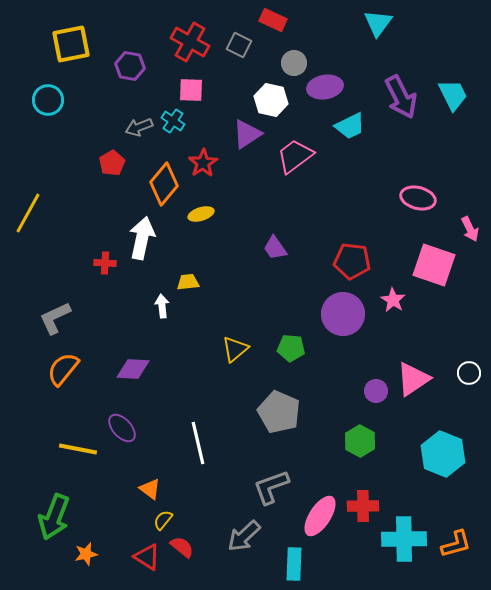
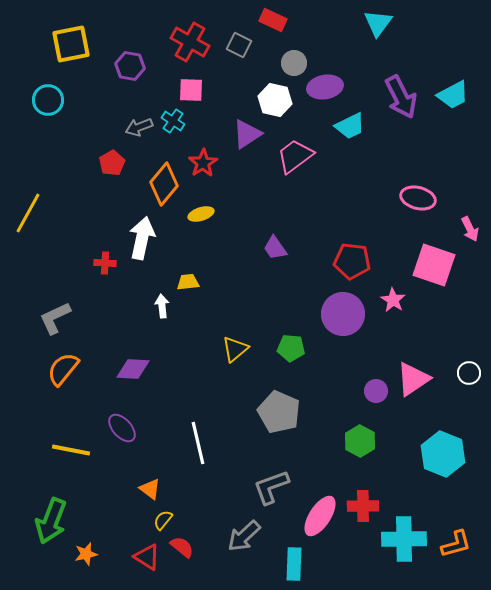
cyan trapezoid at (453, 95): rotated 88 degrees clockwise
white hexagon at (271, 100): moved 4 px right
yellow line at (78, 449): moved 7 px left, 1 px down
green arrow at (54, 517): moved 3 px left, 4 px down
